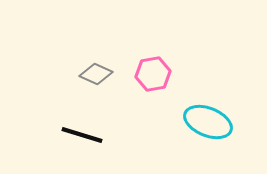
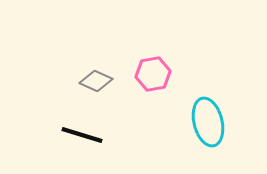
gray diamond: moved 7 px down
cyan ellipse: rotated 54 degrees clockwise
